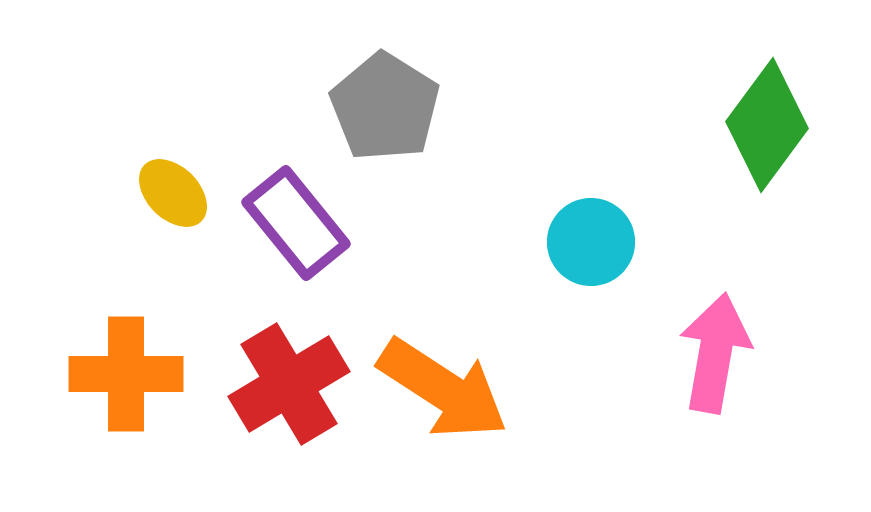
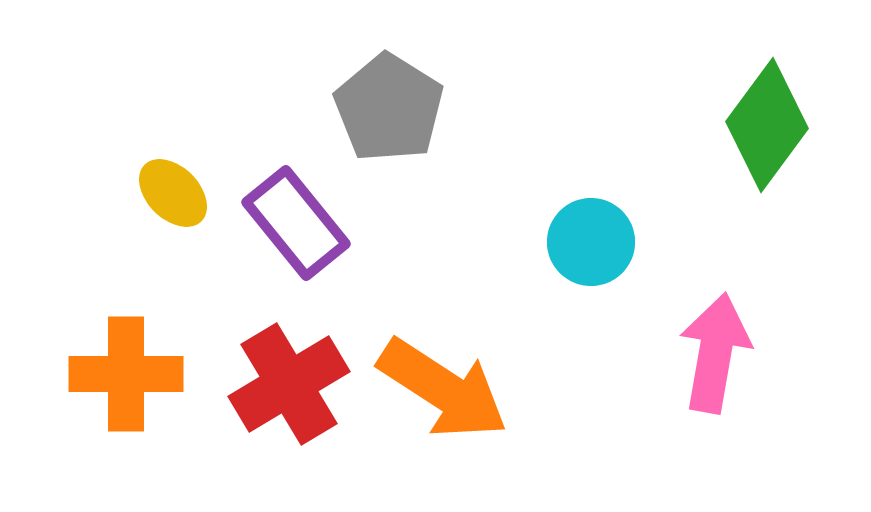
gray pentagon: moved 4 px right, 1 px down
